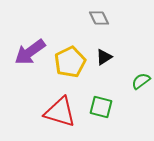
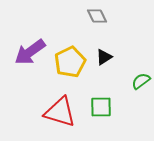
gray diamond: moved 2 px left, 2 px up
green square: rotated 15 degrees counterclockwise
